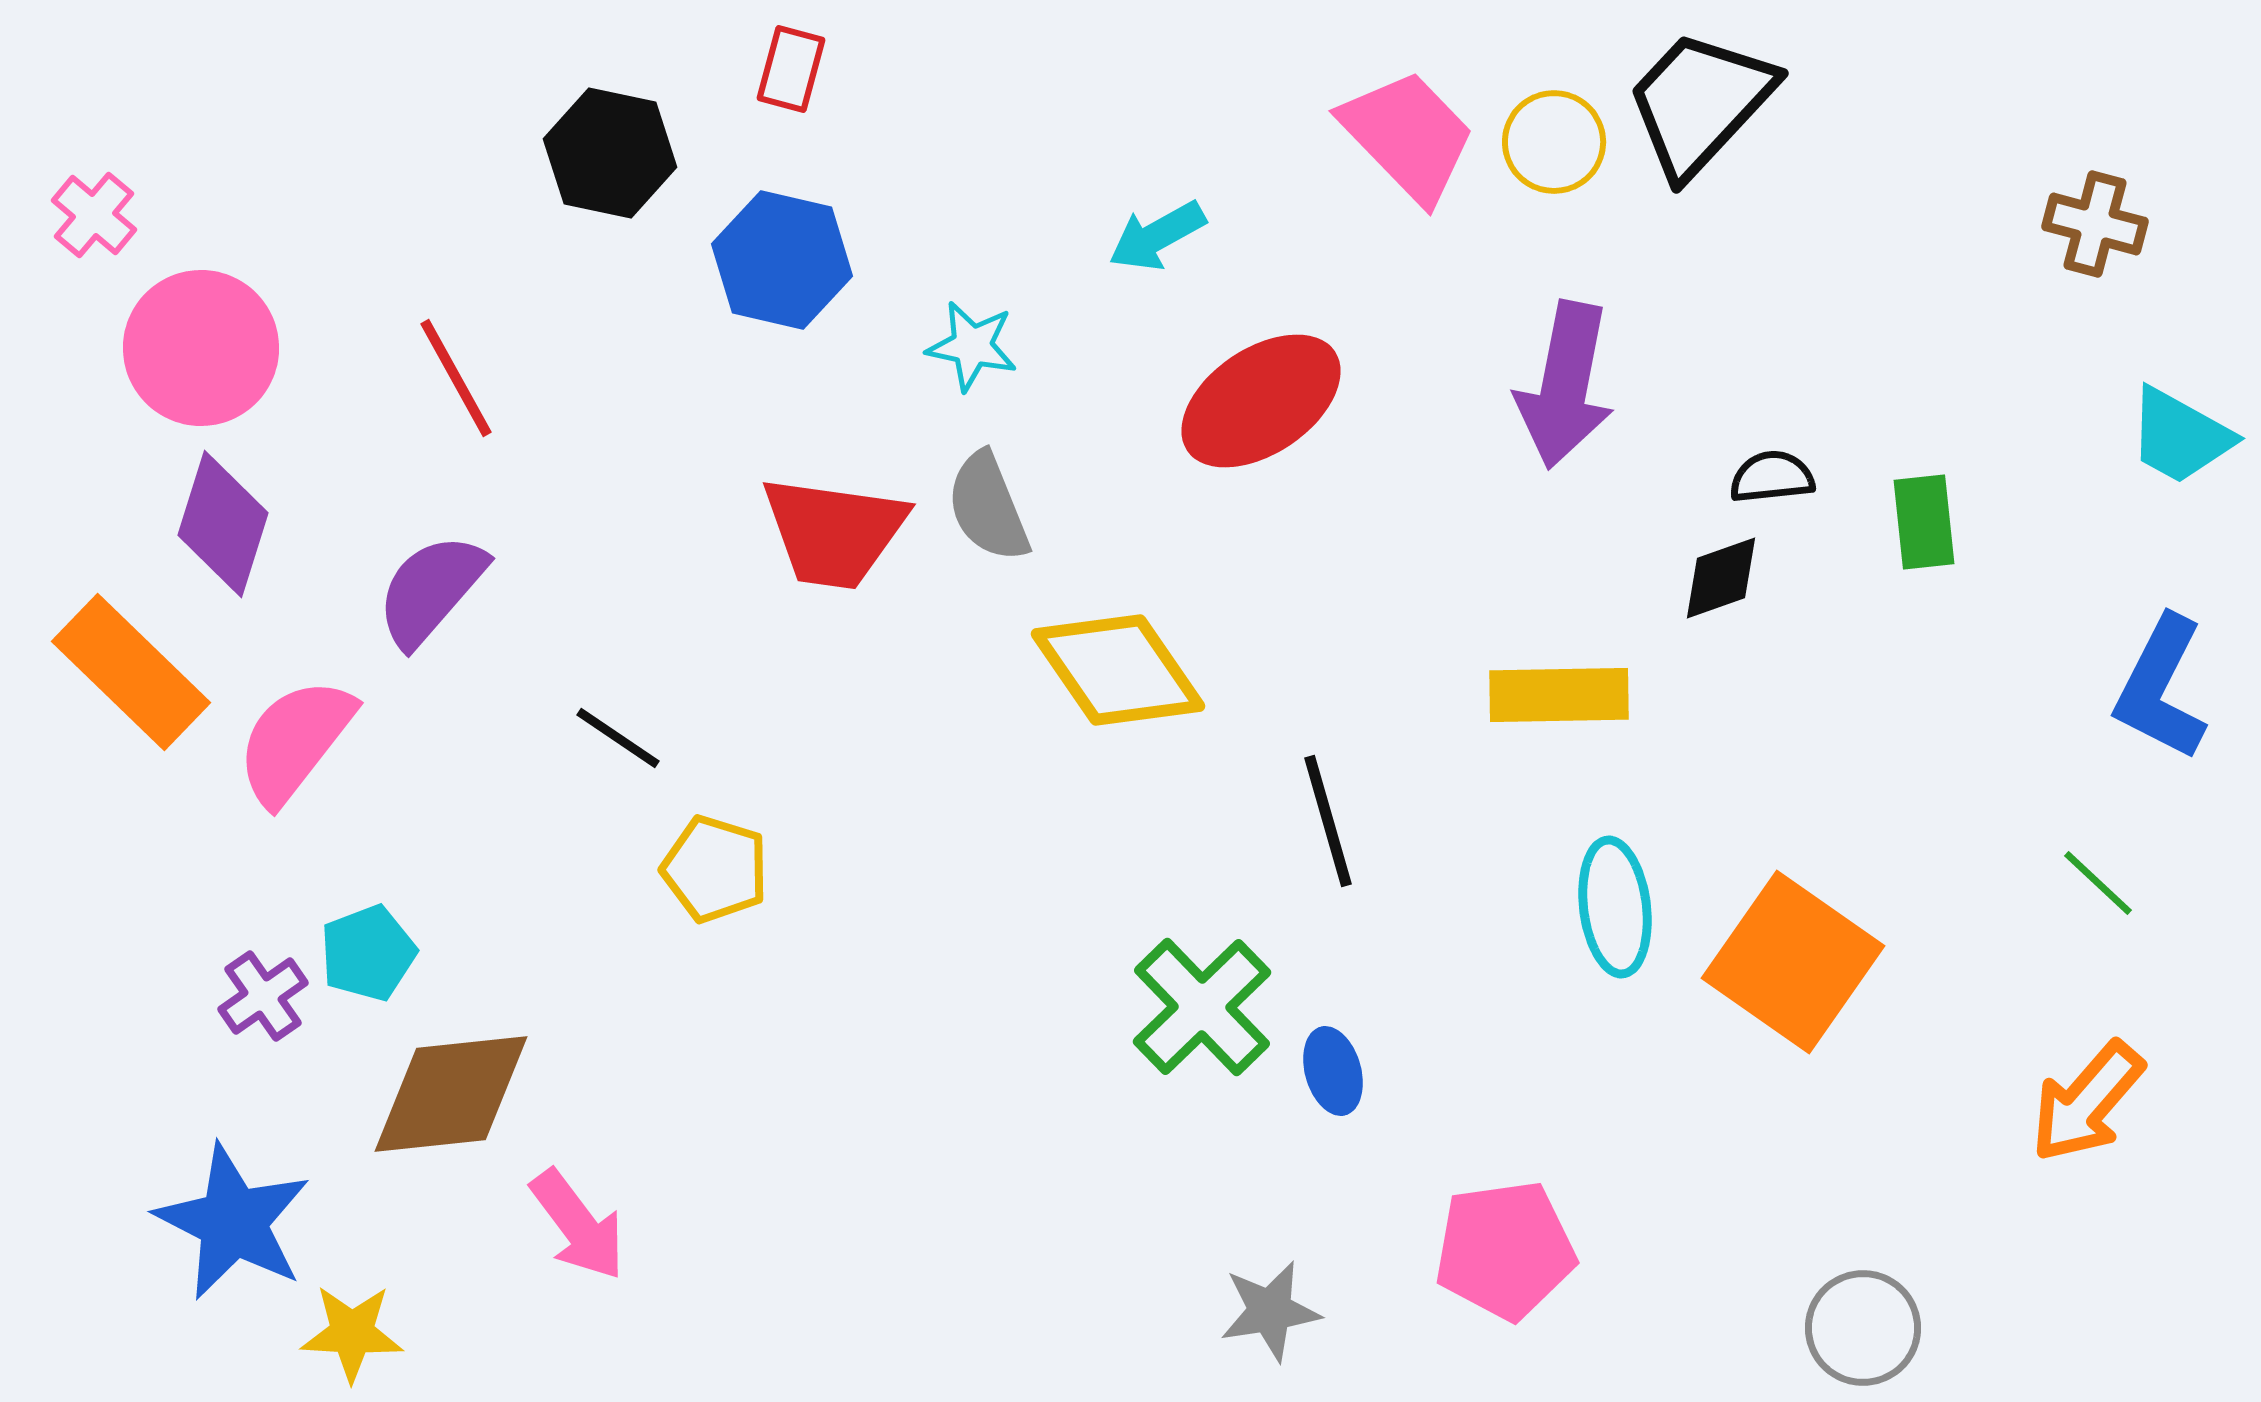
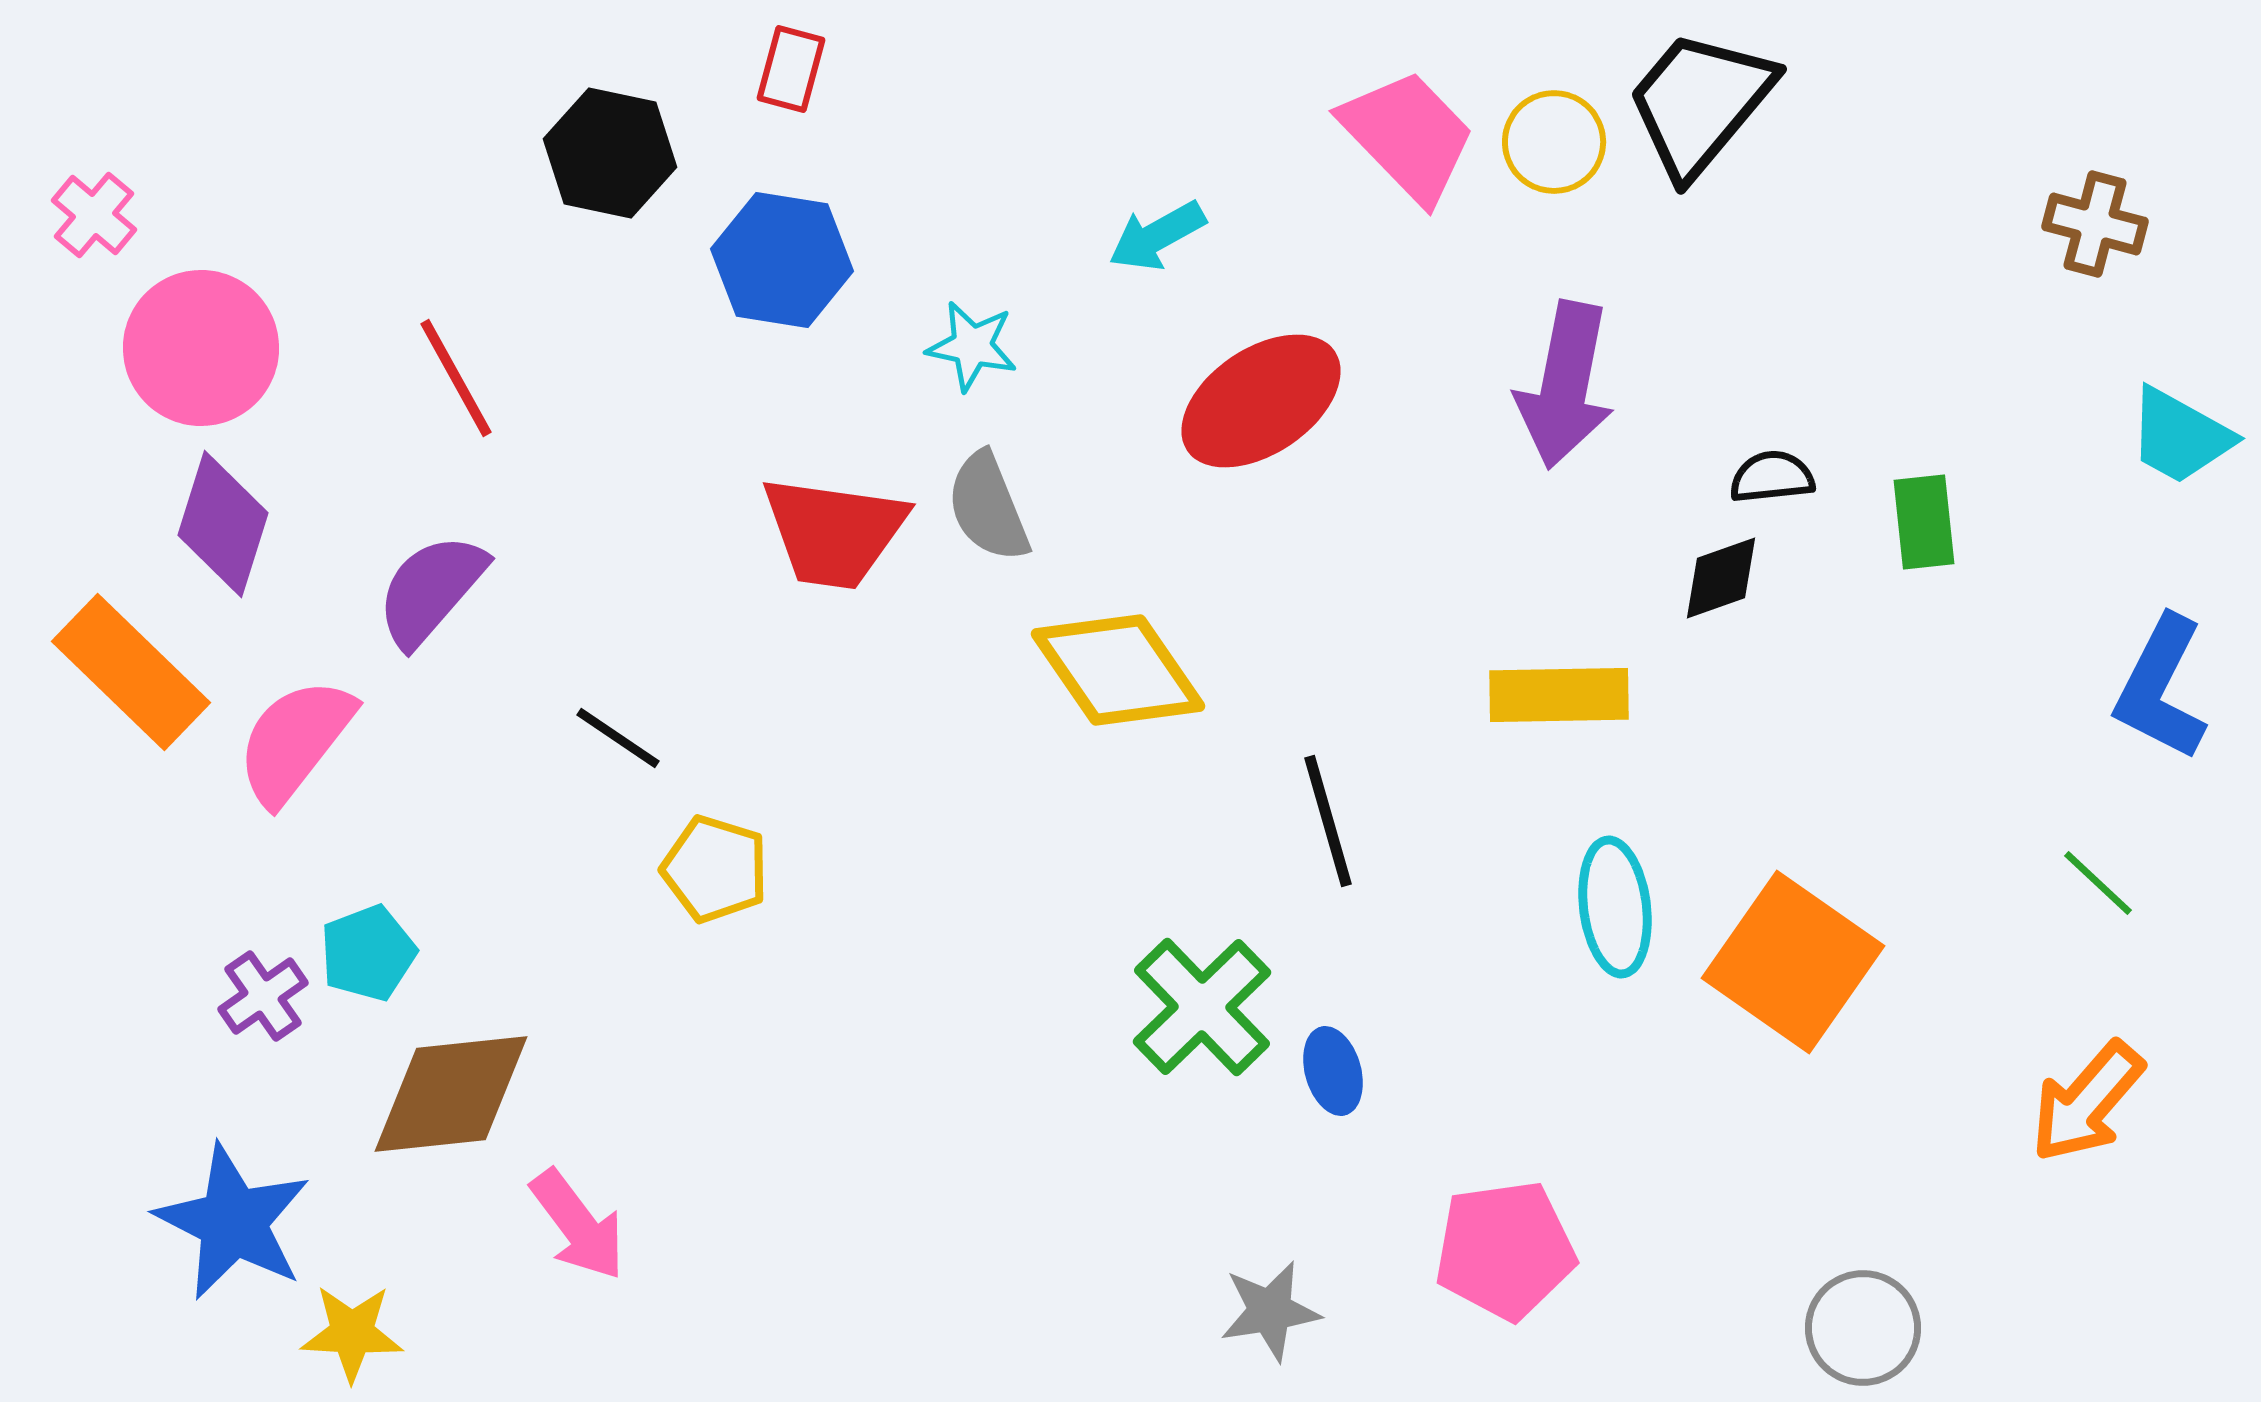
black trapezoid at (1700, 103): rotated 3 degrees counterclockwise
blue hexagon at (782, 260): rotated 4 degrees counterclockwise
